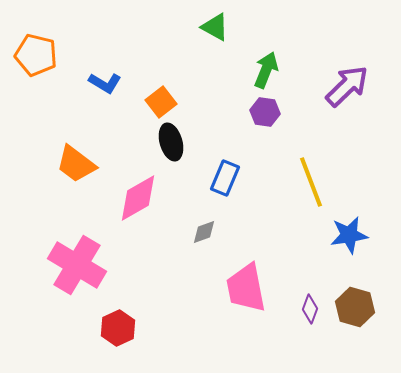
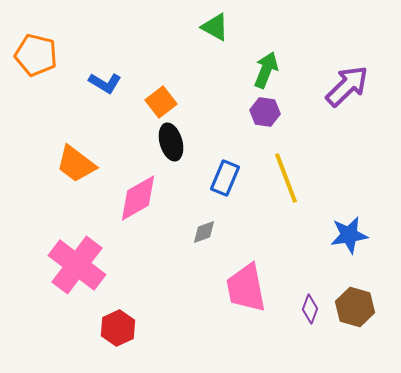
yellow line: moved 25 px left, 4 px up
pink cross: rotated 6 degrees clockwise
